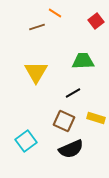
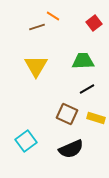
orange line: moved 2 px left, 3 px down
red square: moved 2 px left, 2 px down
yellow triangle: moved 6 px up
black line: moved 14 px right, 4 px up
brown square: moved 3 px right, 7 px up
